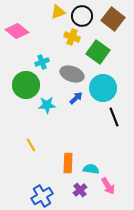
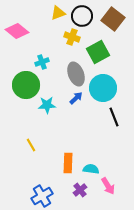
yellow triangle: moved 1 px down
green square: rotated 25 degrees clockwise
gray ellipse: moved 4 px right; rotated 50 degrees clockwise
